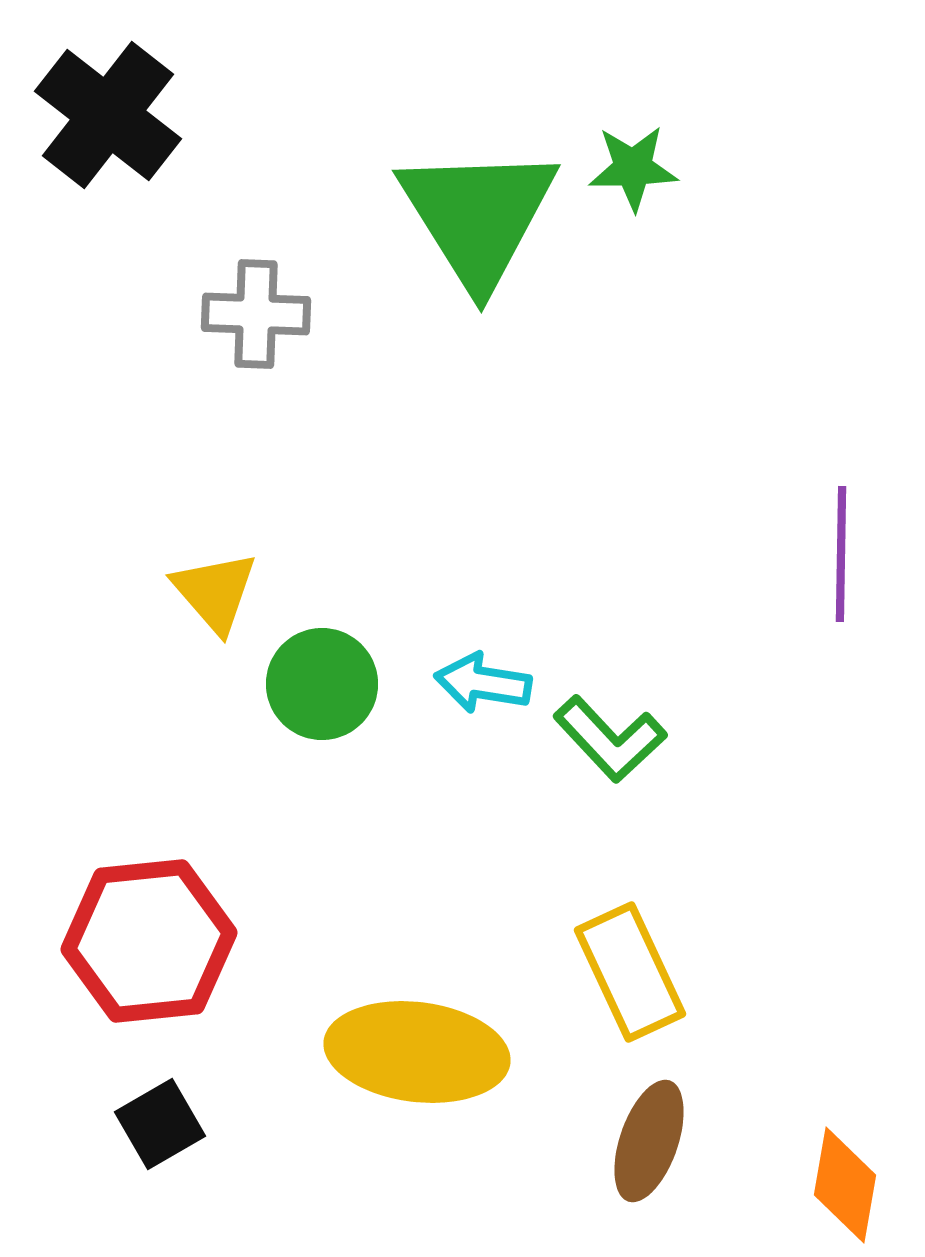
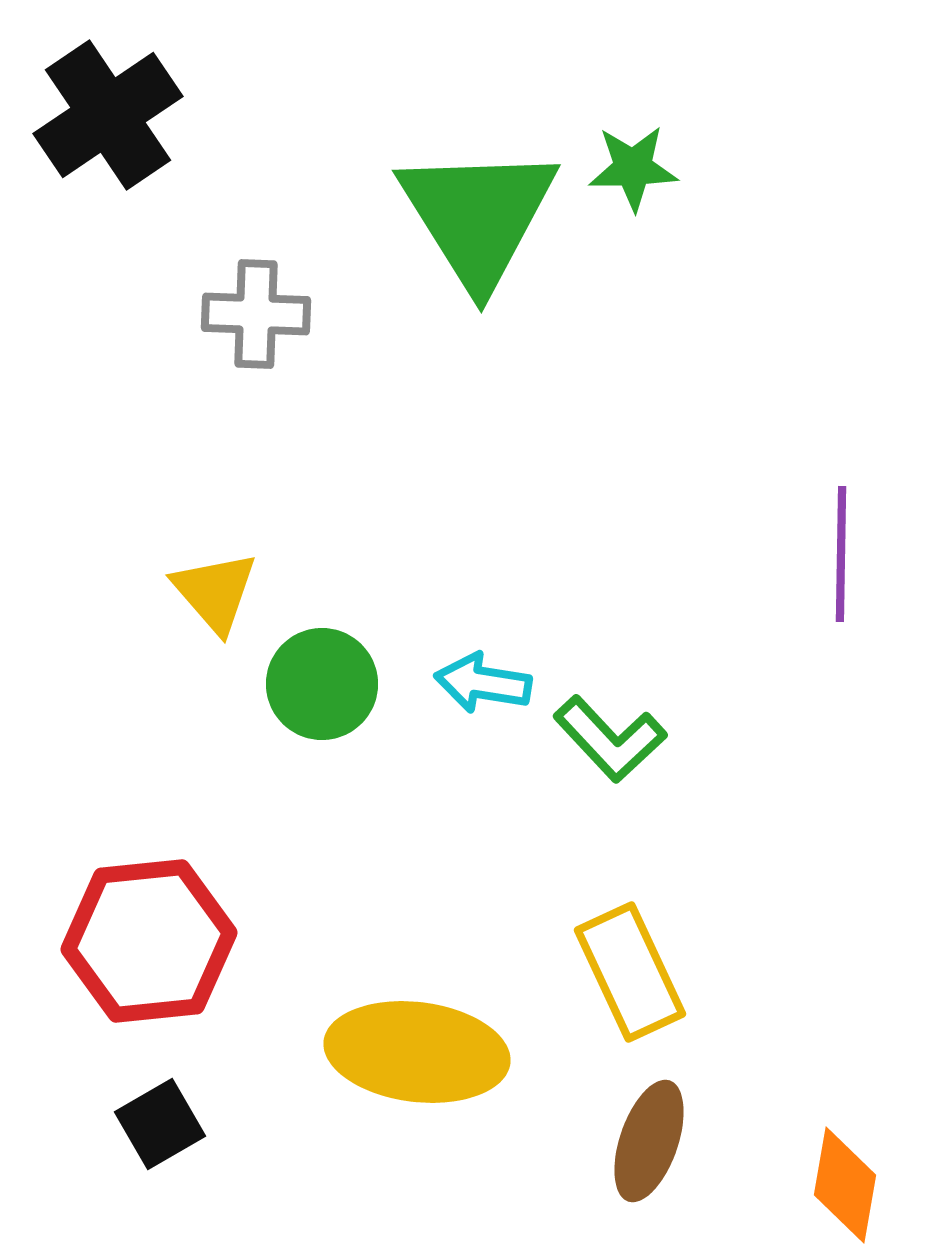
black cross: rotated 18 degrees clockwise
